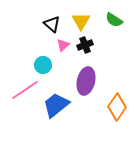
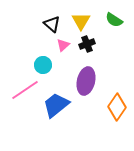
black cross: moved 2 px right, 1 px up
